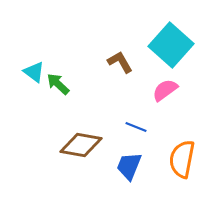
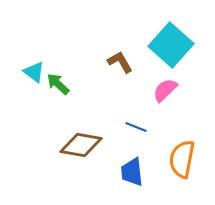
pink semicircle: rotated 8 degrees counterclockwise
blue trapezoid: moved 3 px right, 6 px down; rotated 28 degrees counterclockwise
